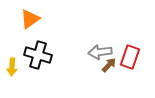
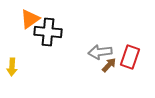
black cross: moved 10 px right, 23 px up; rotated 12 degrees counterclockwise
